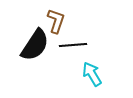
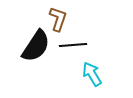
brown L-shape: moved 2 px right, 2 px up
black semicircle: moved 1 px right, 1 px down
